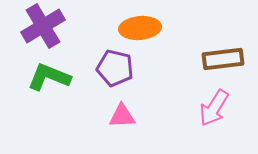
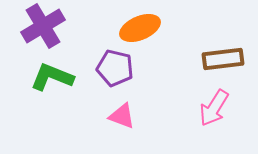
orange ellipse: rotated 18 degrees counterclockwise
green L-shape: moved 3 px right
pink triangle: rotated 24 degrees clockwise
